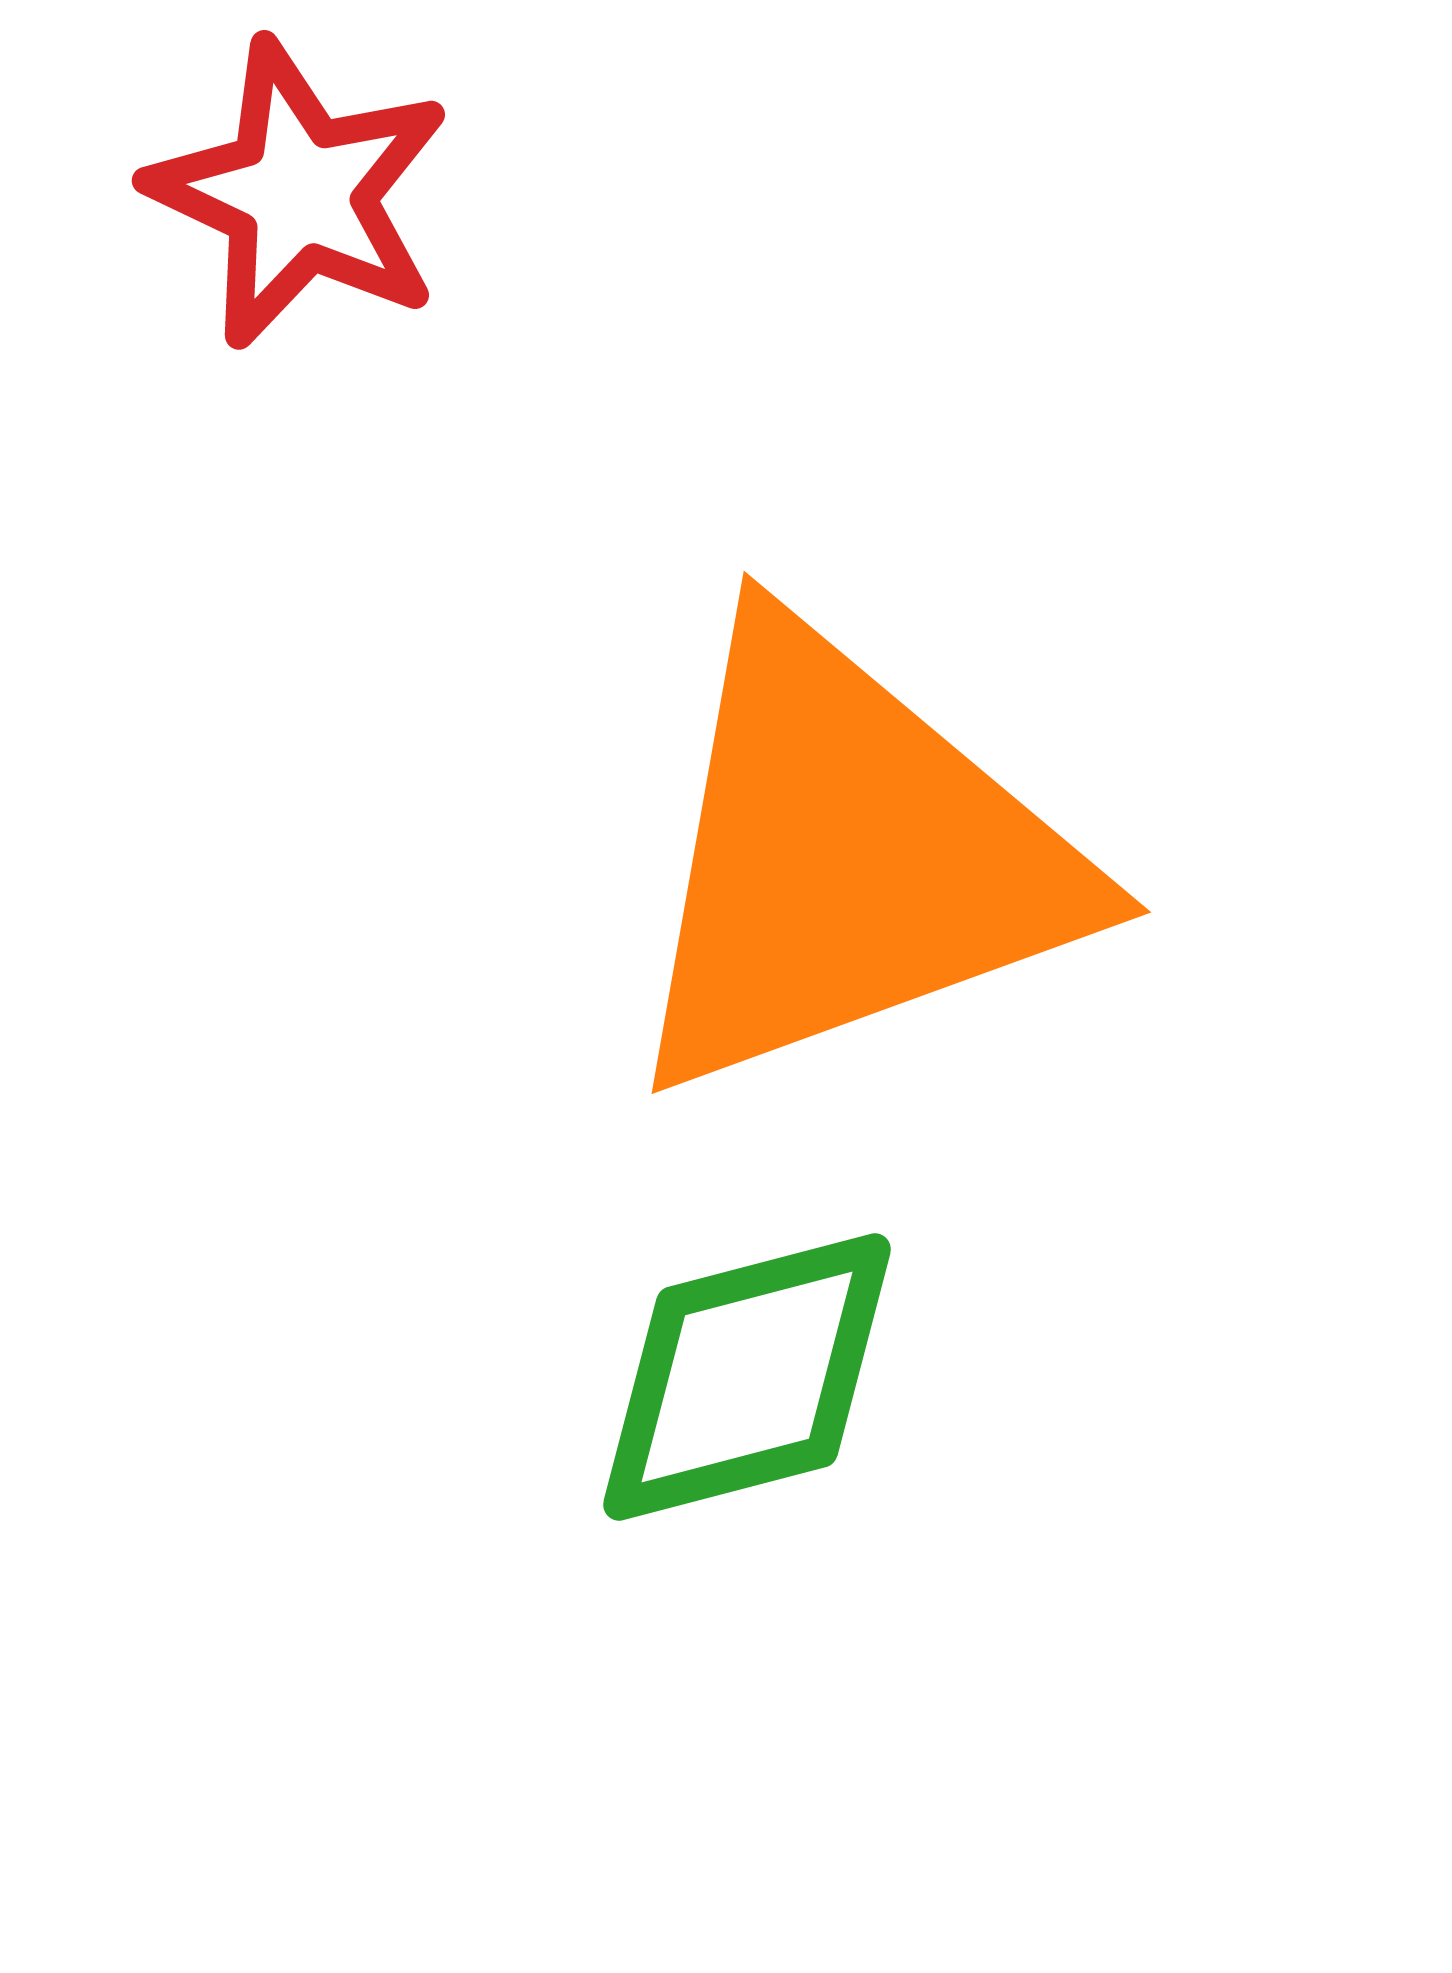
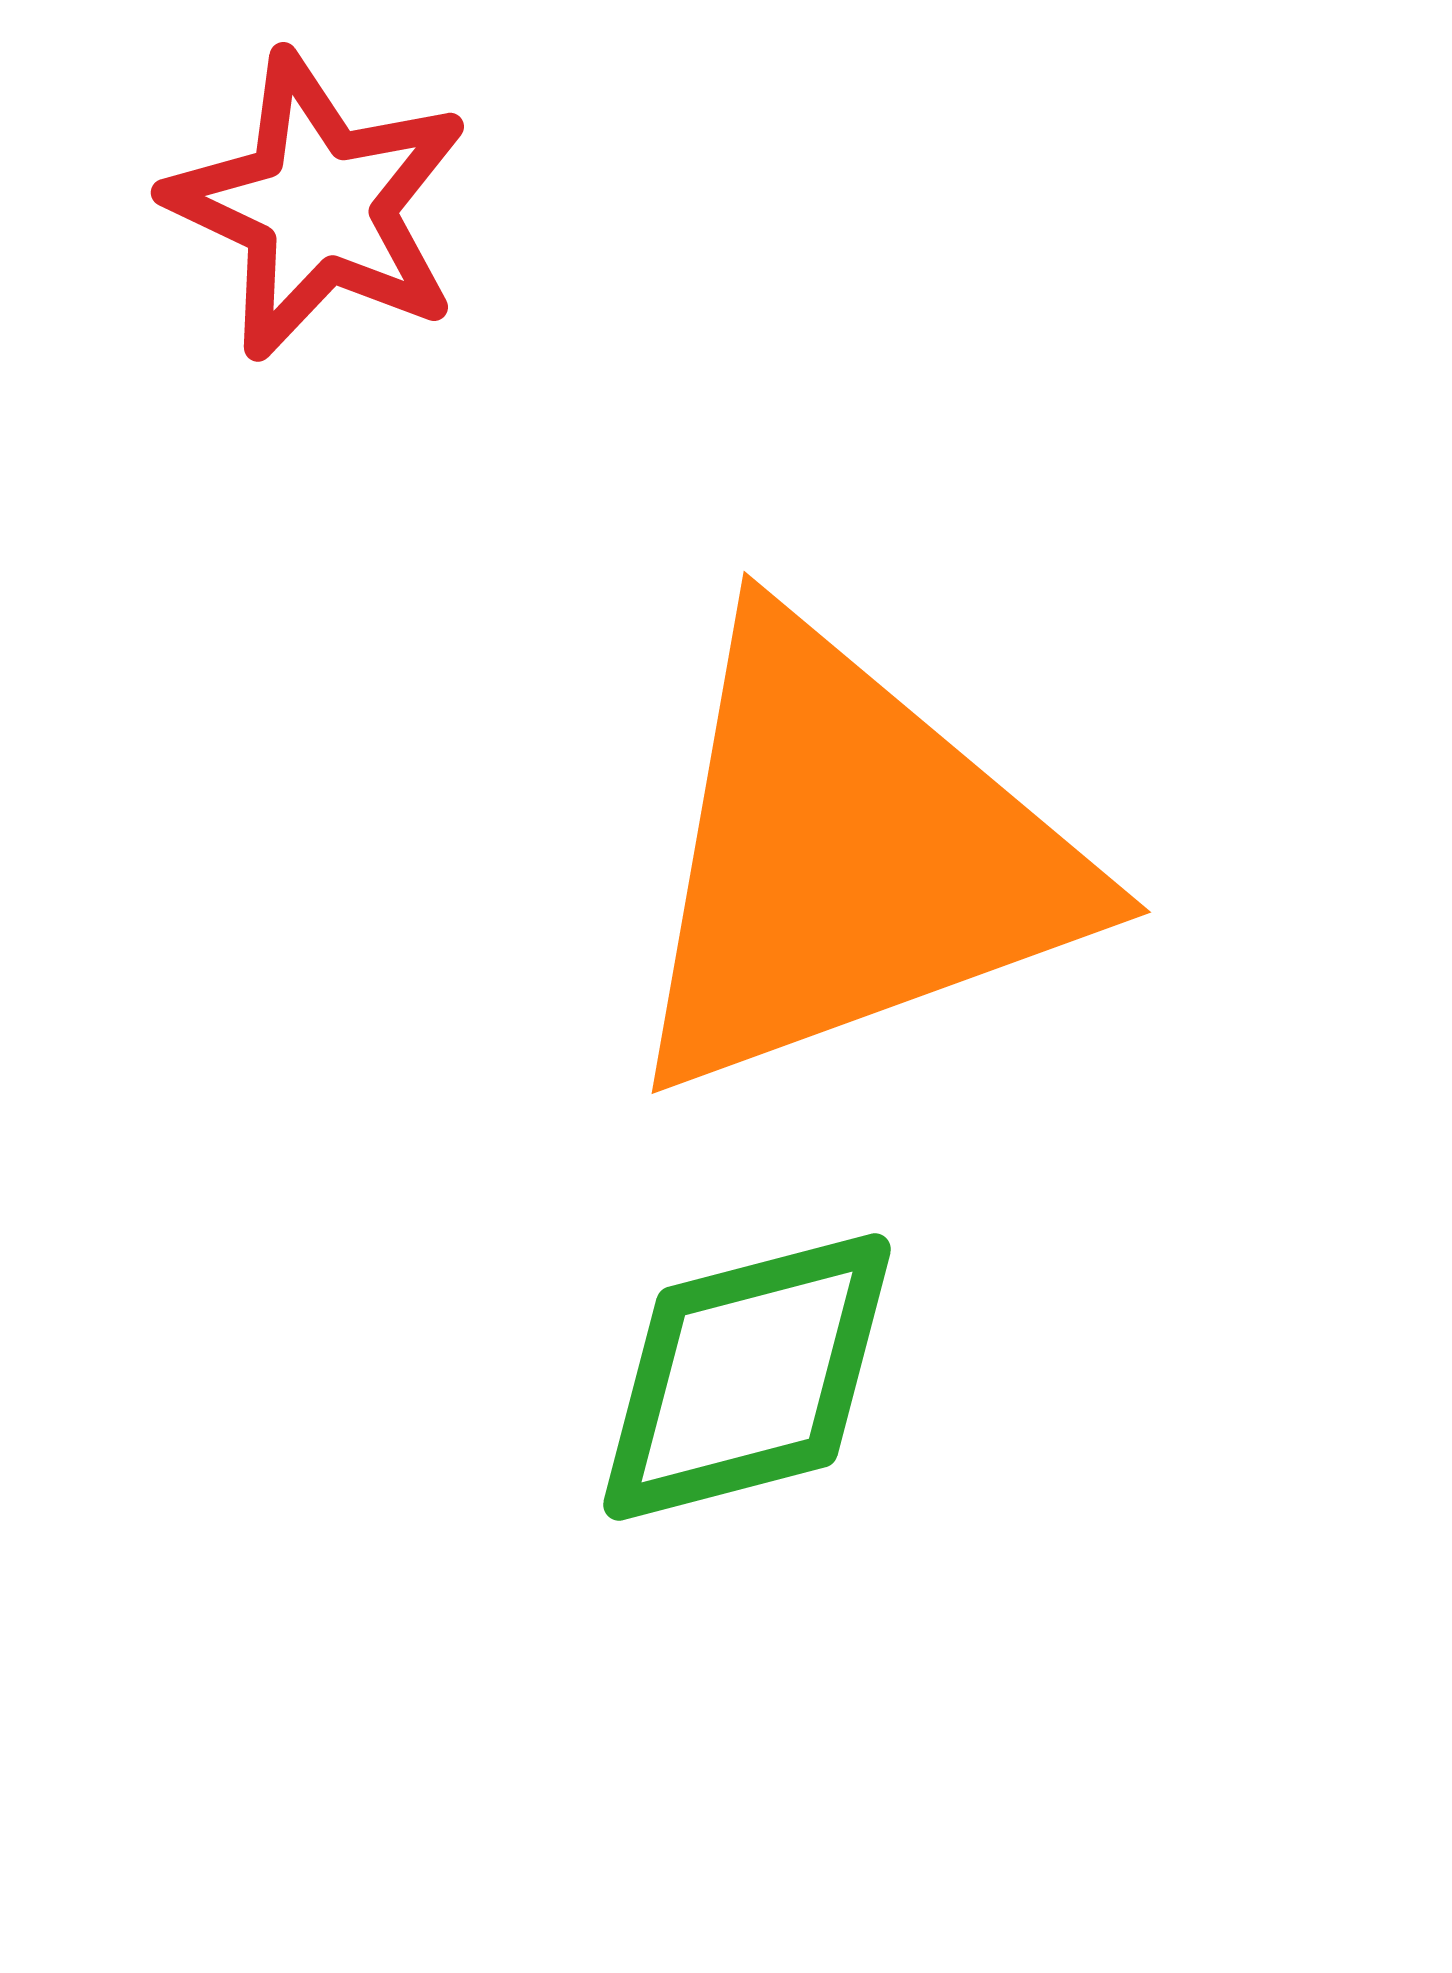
red star: moved 19 px right, 12 px down
